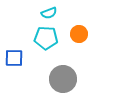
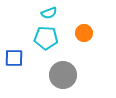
orange circle: moved 5 px right, 1 px up
gray circle: moved 4 px up
